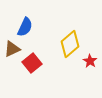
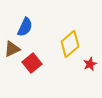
red star: moved 3 px down; rotated 16 degrees clockwise
